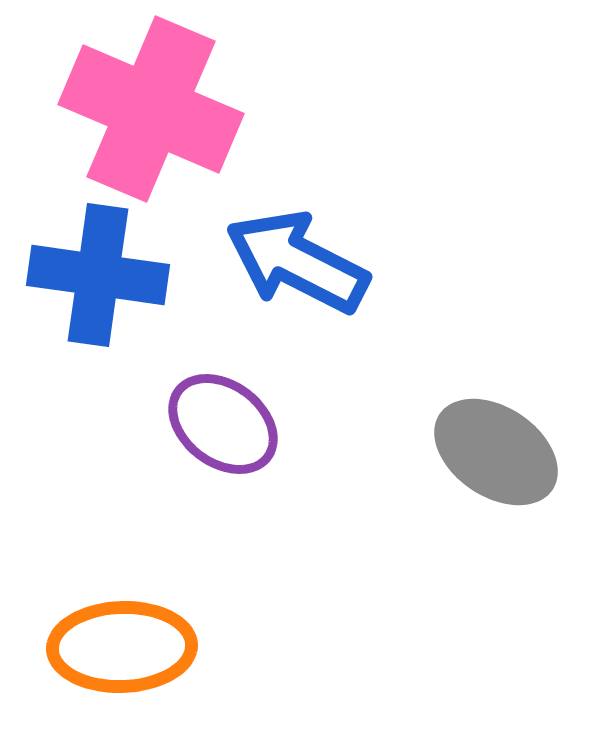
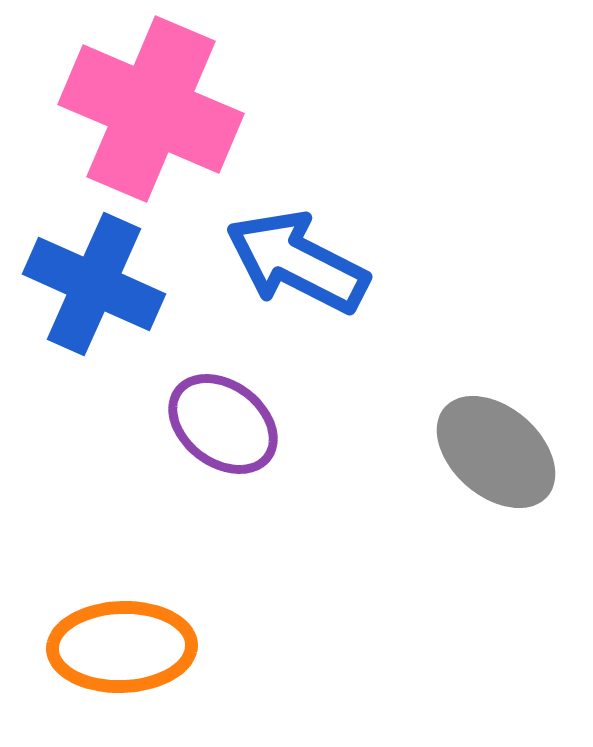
blue cross: moved 4 px left, 9 px down; rotated 16 degrees clockwise
gray ellipse: rotated 7 degrees clockwise
